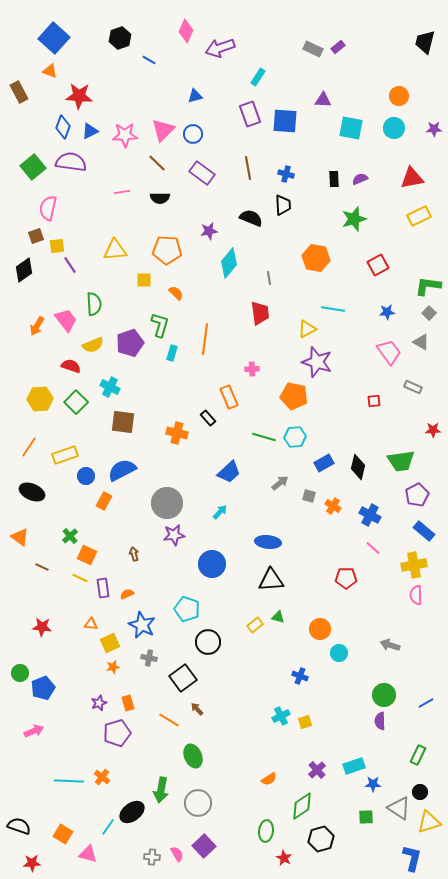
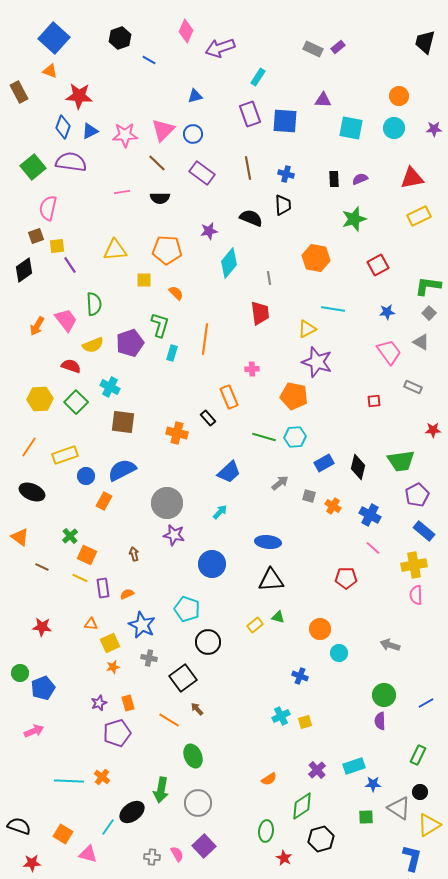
purple star at (174, 535): rotated 20 degrees clockwise
yellow triangle at (429, 822): moved 3 px down; rotated 15 degrees counterclockwise
